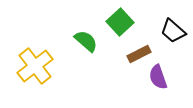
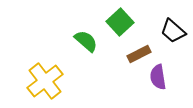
yellow cross: moved 10 px right, 15 px down
purple semicircle: rotated 10 degrees clockwise
